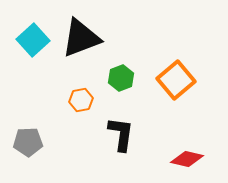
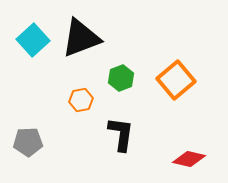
red diamond: moved 2 px right
